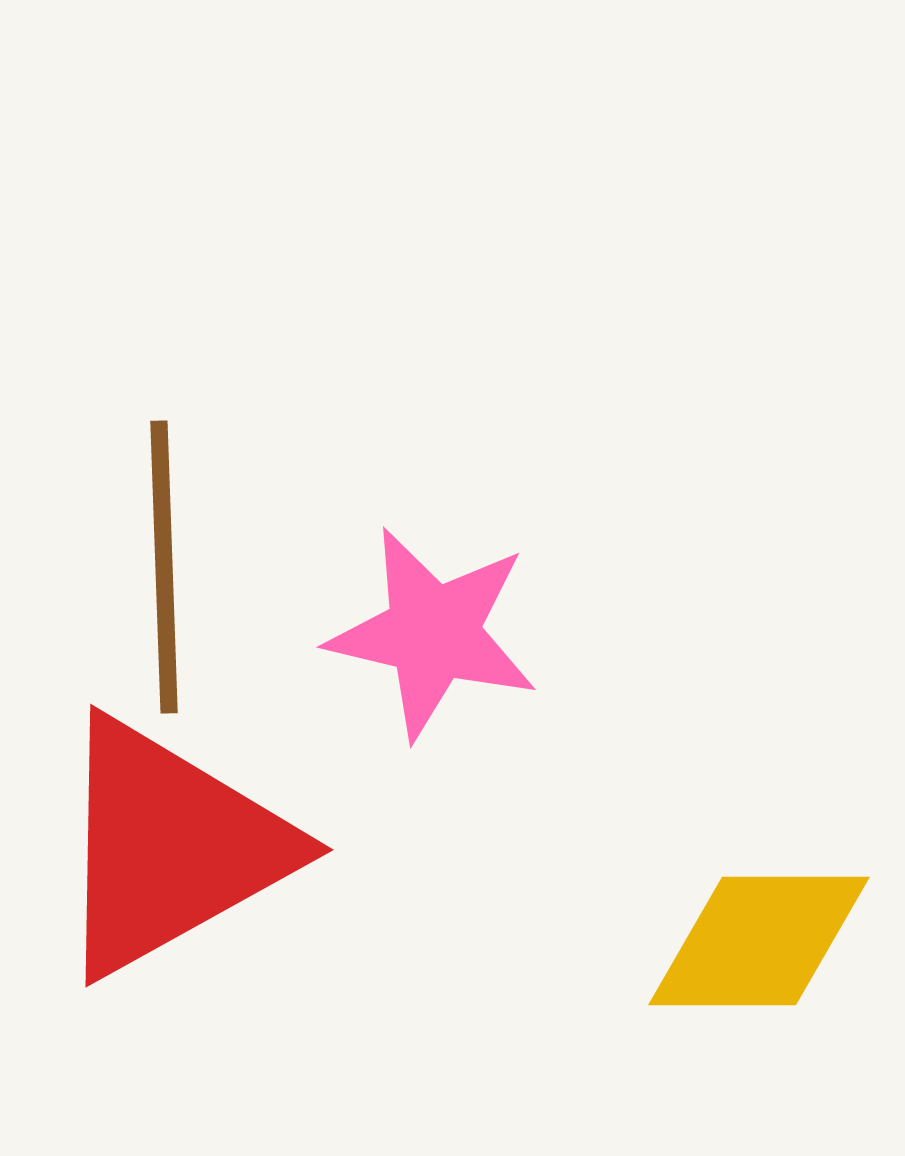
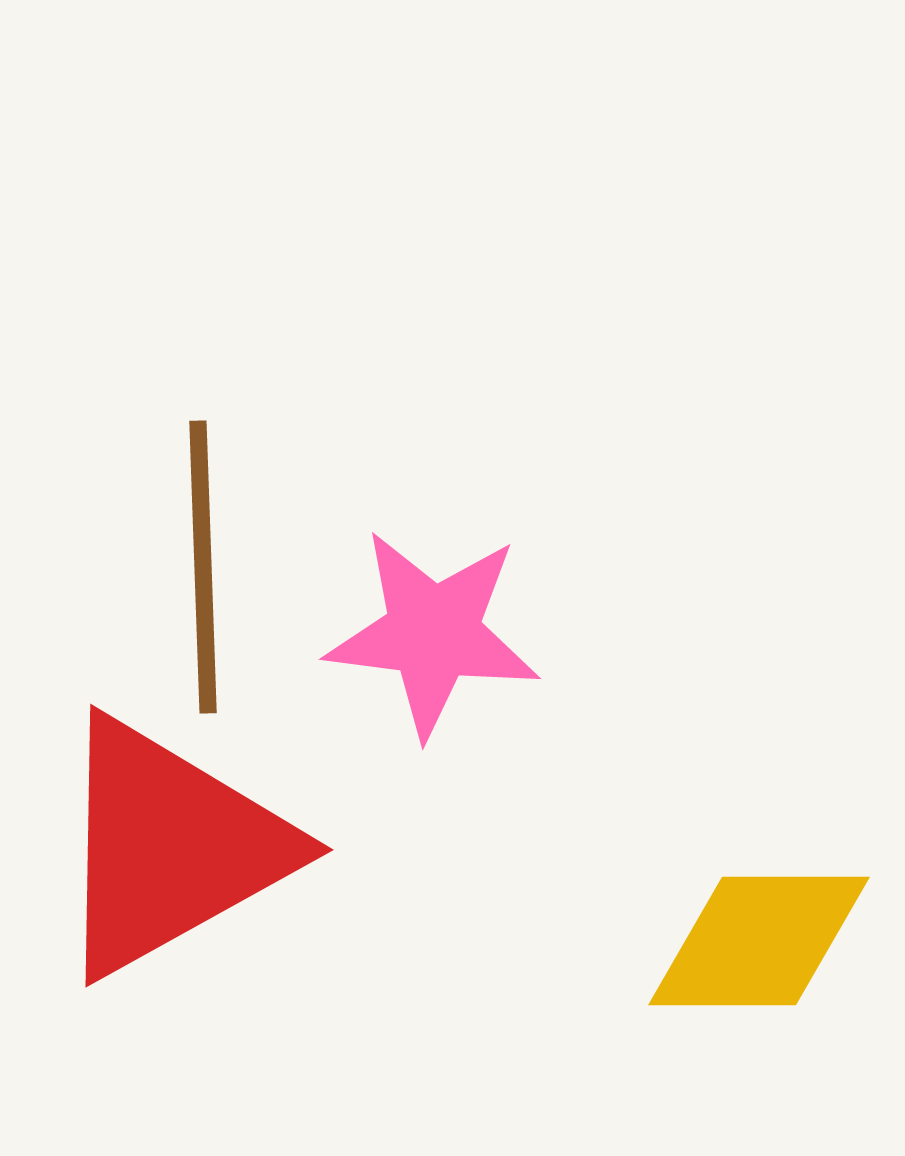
brown line: moved 39 px right
pink star: rotated 6 degrees counterclockwise
